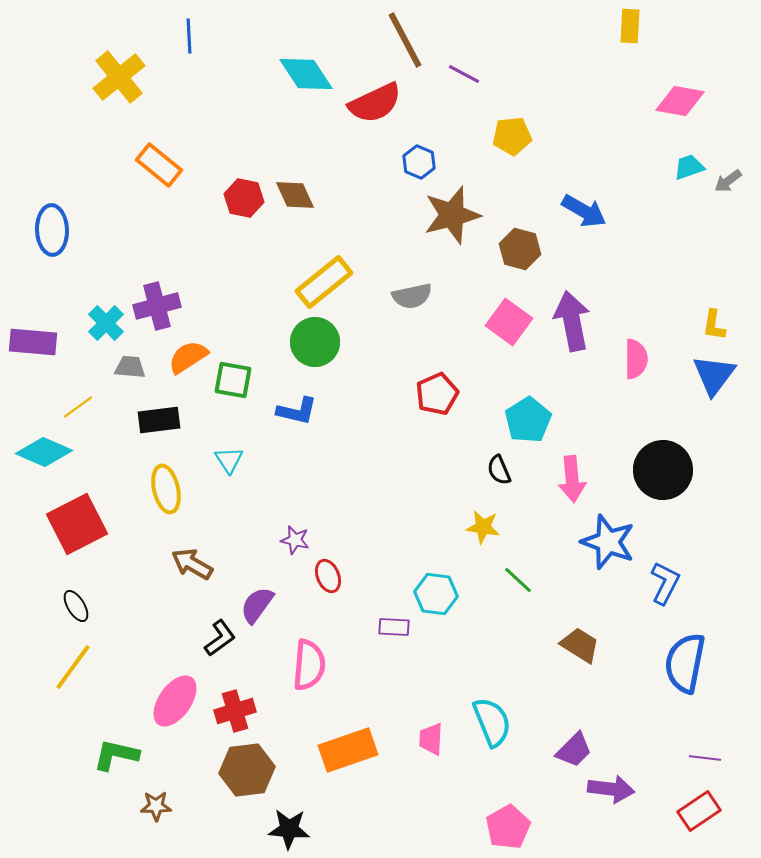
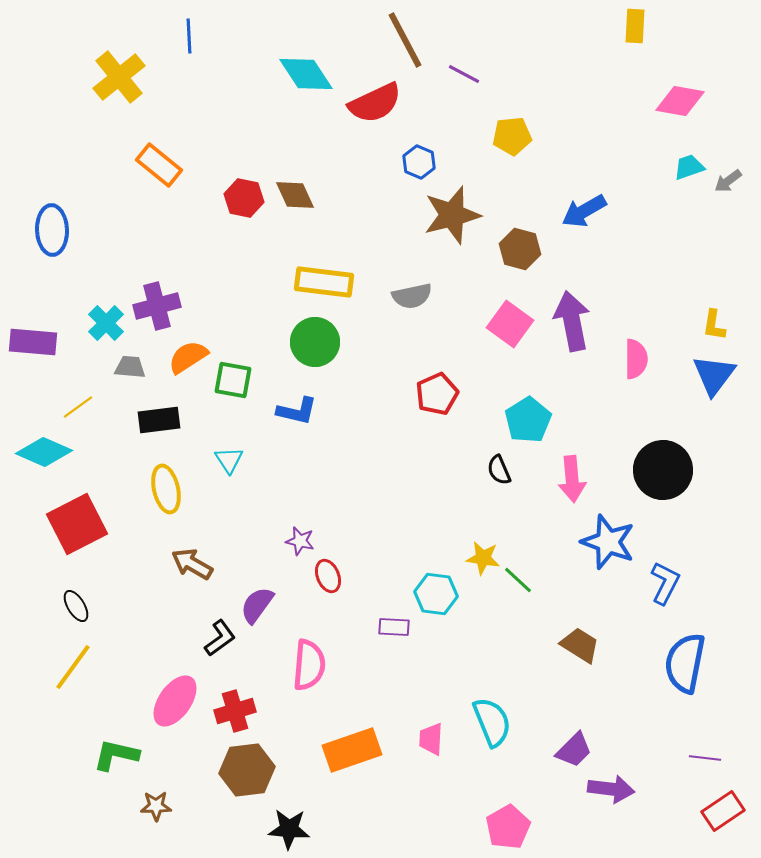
yellow rectangle at (630, 26): moved 5 px right
blue arrow at (584, 211): rotated 120 degrees clockwise
yellow rectangle at (324, 282): rotated 46 degrees clockwise
pink square at (509, 322): moved 1 px right, 2 px down
yellow star at (483, 527): moved 31 px down
purple star at (295, 540): moved 5 px right, 1 px down
orange rectangle at (348, 750): moved 4 px right
red rectangle at (699, 811): moved 24 px right
